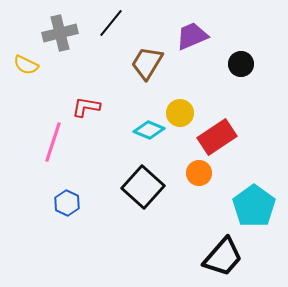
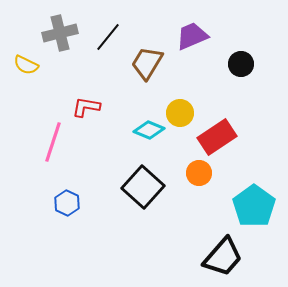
black line: moved 3 px left, 14 px down
